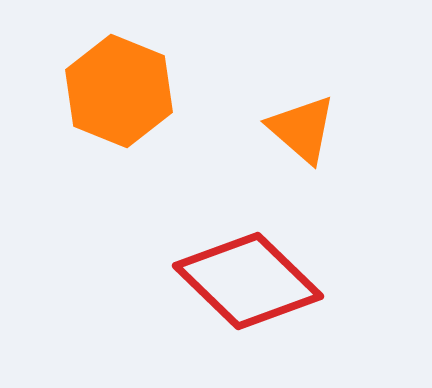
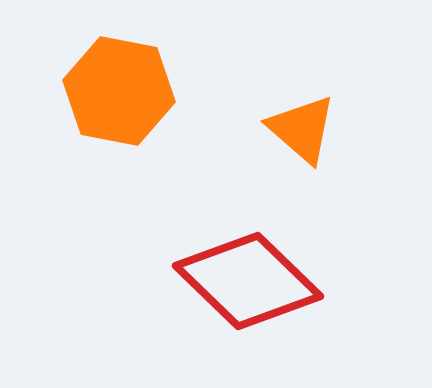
orange hexagon: rotated 11 degrees counterclockwise
